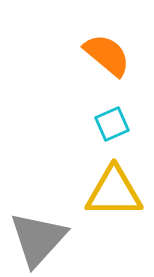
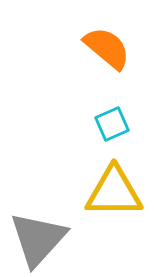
orange semicircle: moved 7 px up
